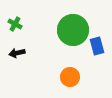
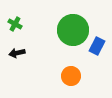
blue rectangle: rotated 42 degrees clockwise
orange circle: moved 1 px right, 1 px up
